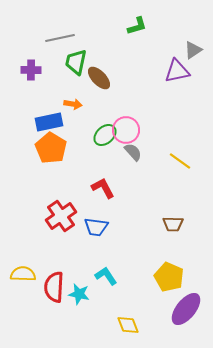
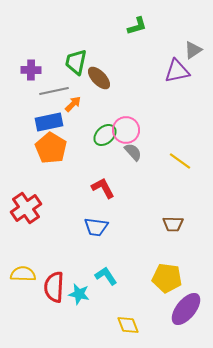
gray line: moved 6 px left, 53 px down
orange arrow: rotated 54 degrees counterclockwise
red cross: moved 35 px left, 8 px up
yellow pentagon: moved 2 px left, 1 px down; rotated 16 degrees counterclockwise
